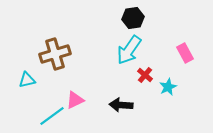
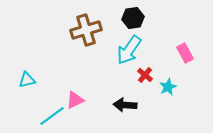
brown cross: moved 31 px right, 24 px up
black arrow: moved 4 px right
